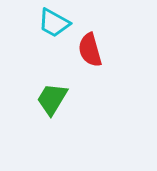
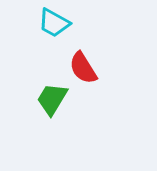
red semicircle: moved 7 px left, 18 px down; rotated 16 degrees counterclockwise
